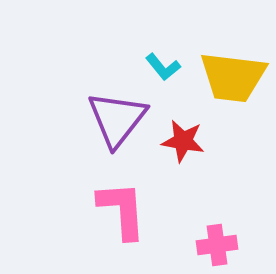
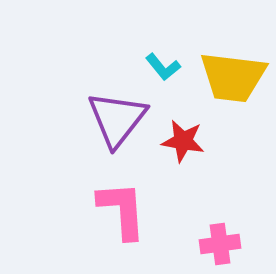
pink cross: moved 3 px right, 1 px up
